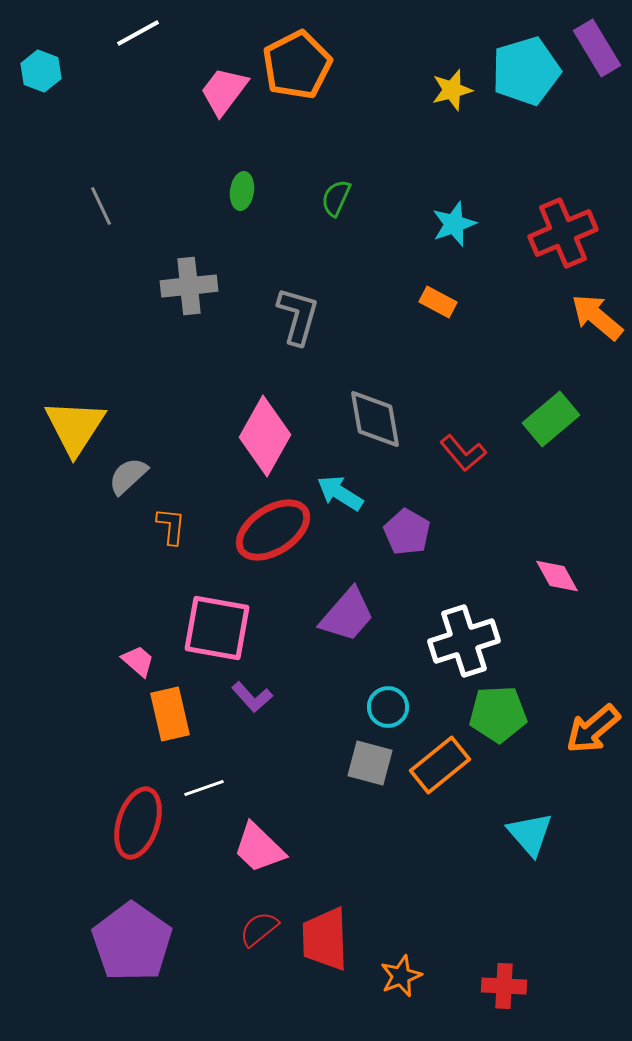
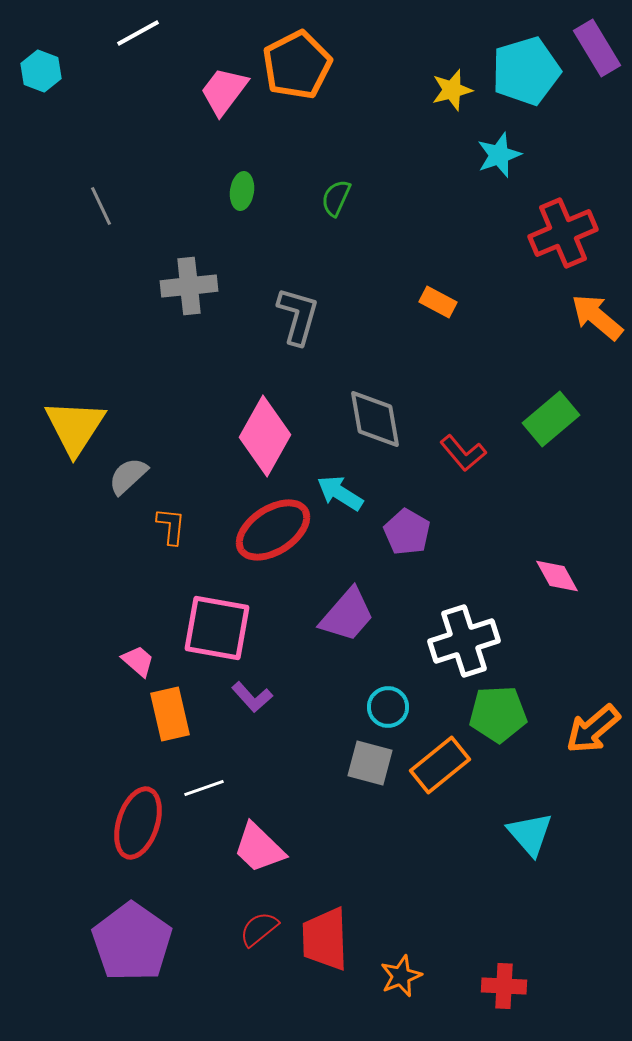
cyan star at (454, 224): moved 45 px right, 69 px up
